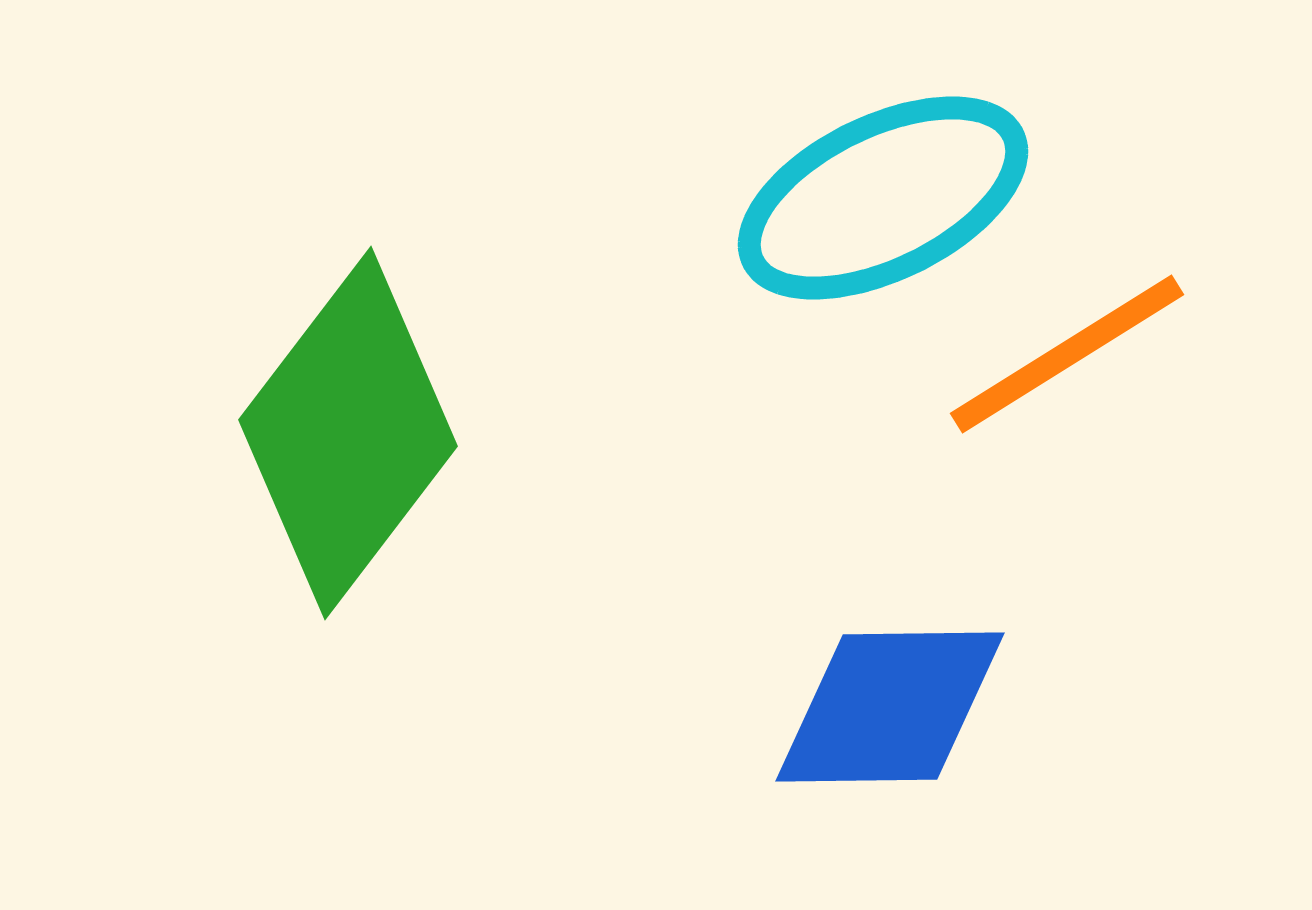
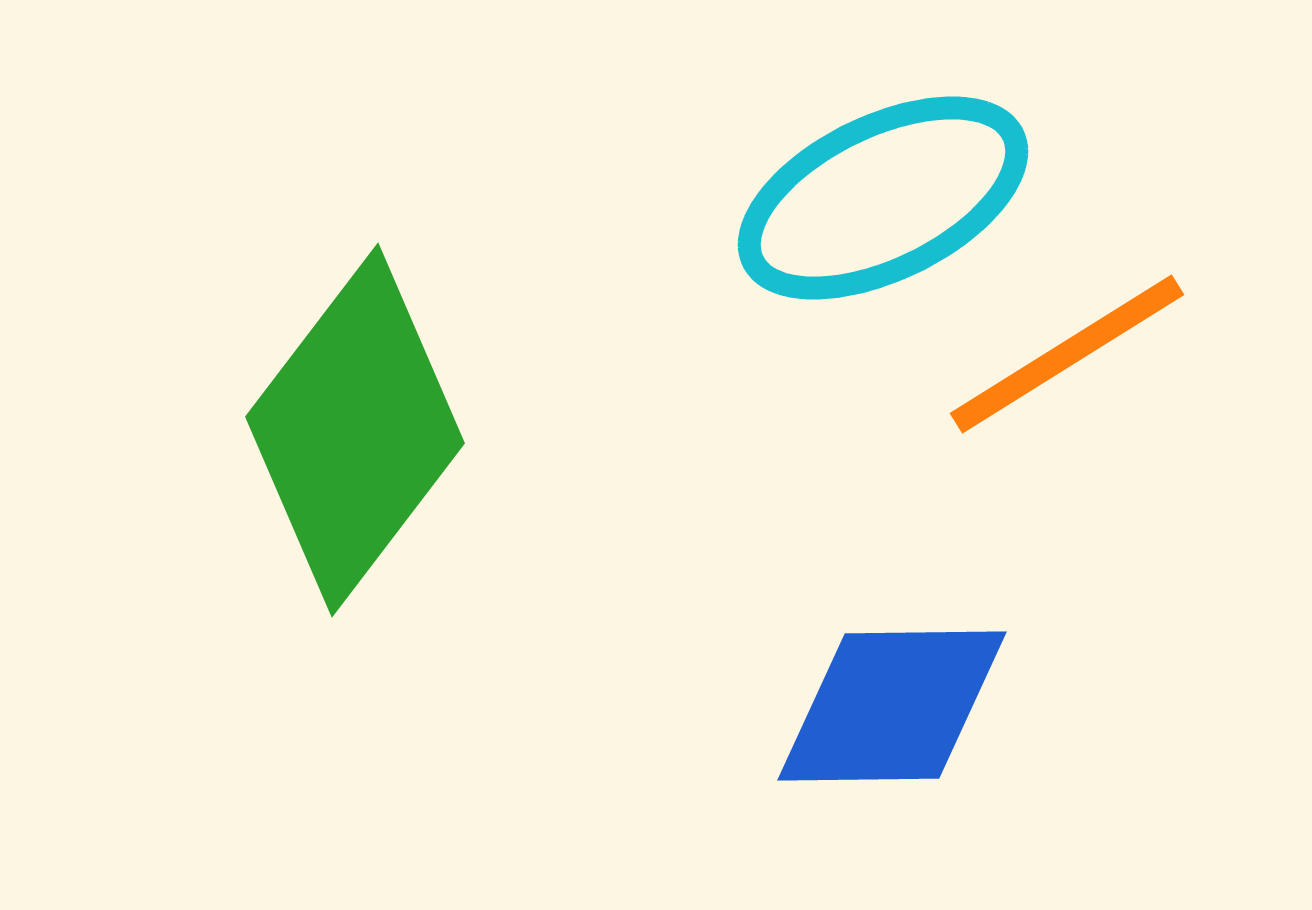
green diamond: moved 7 px right, 3 px up
blue diamond: moved 2 px right, 1 px up
